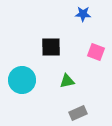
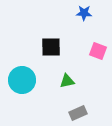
blue star: moved 1 px right, 1 px up
pink square: moved 2 px right, 1 px up
